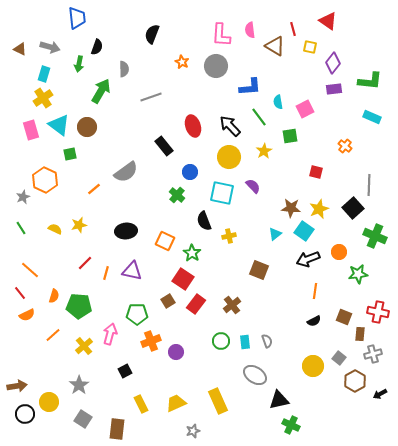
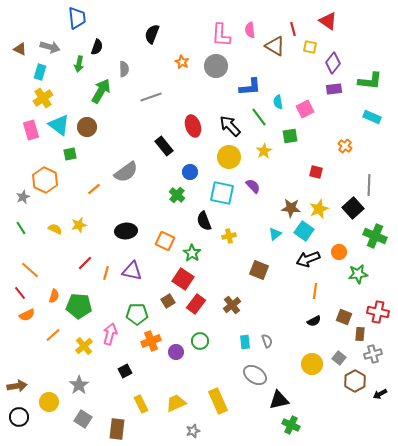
cyan rectangle at (44, 74): moved 4 px left, 2 px up
green circle at (221, 341): moved 21 px left
yellow circle at (313, 366): moved 1 px left, 2 px up
black circle at (25, 414): moved 6 px left, 3 px down
